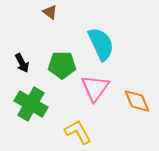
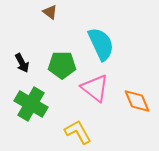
pink triangle: rotated 28 degrees counterclockwise
